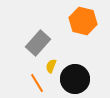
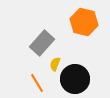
orange hexagon: moved 1 px right, 1 px down
gray rectangle: moved 4 px right
yellow semicircle: moved 4 px right, 2 px up
